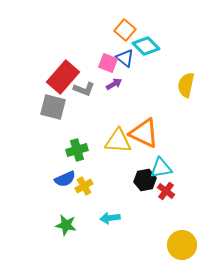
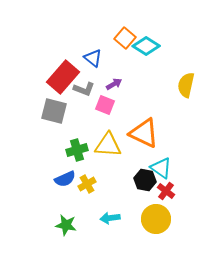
orange square: moved 8 px down
cyan diamond: rotated 12 degrees counterclockwise
blue triangle: moved 32 px left
pink square: moved 3 px left, 42 px down
gray square: moved 1 px right, 4 px down
yellow triangle: moved 10 px left, 4 px down
cyan triangle: rotated 45 degrees clockwise
black hexagon: rotated 20 degrees clockwise
yellow cross: moved 3 px right, 2 px up
yellow circle: moved 26 px left, 26 px up
